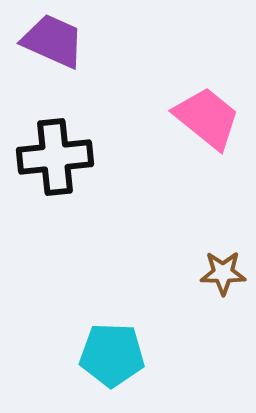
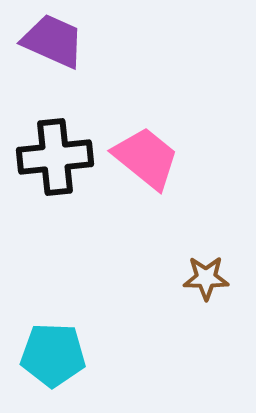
pink trapezoid: moved 61 px left, 40 px down
brown star: moved 17 px left, 5 px down
cyan pentagon: moved 59 px left
